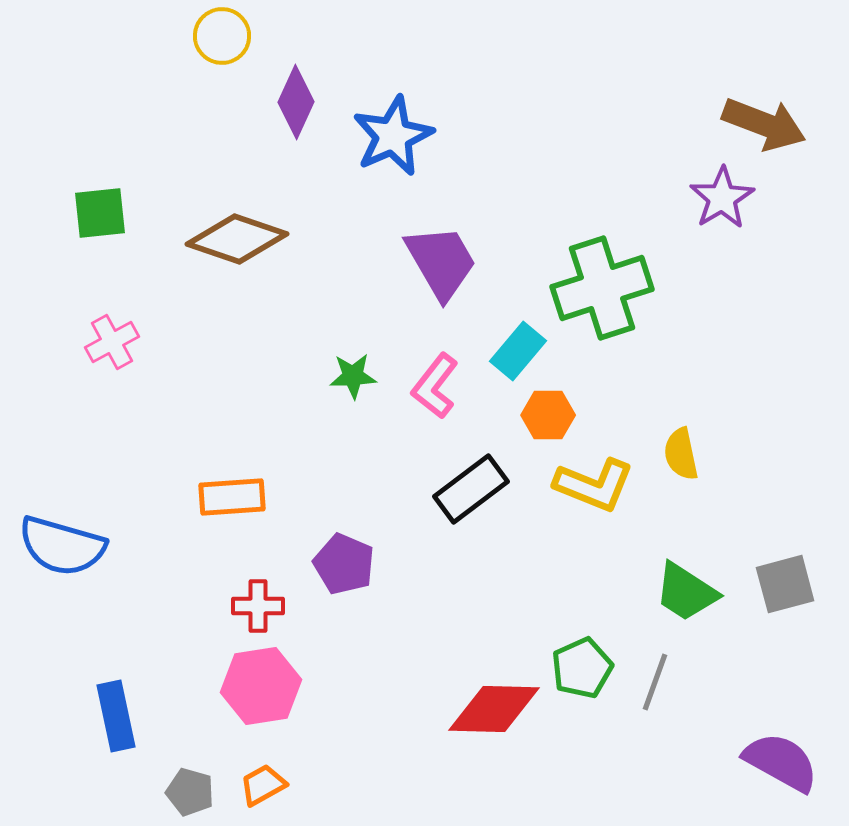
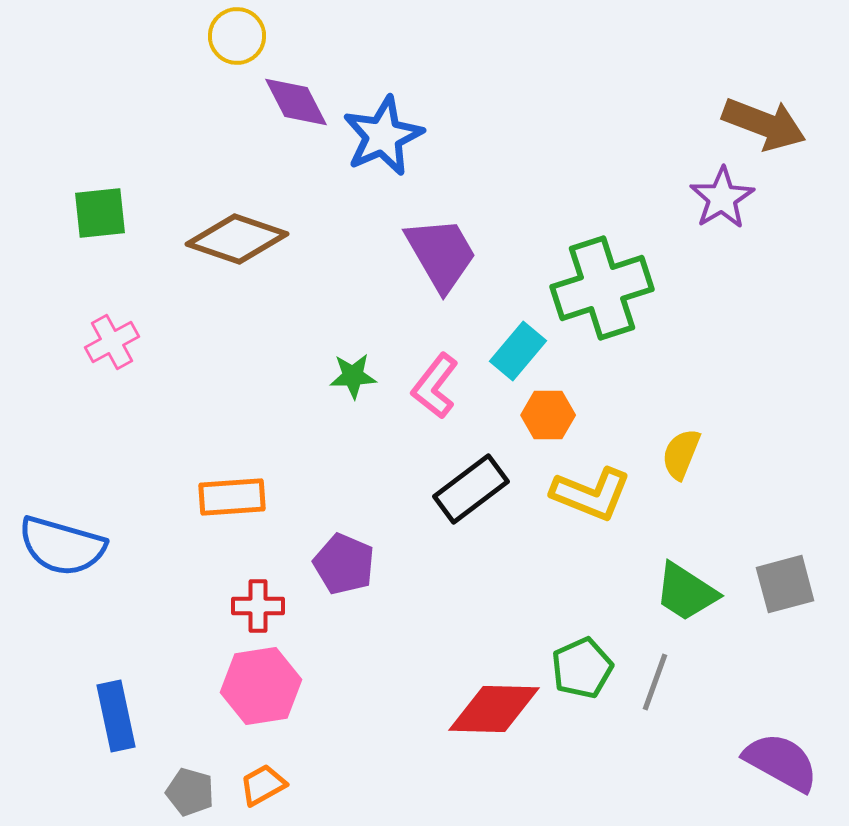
yellow circle: moved 15 px right
purple diamond: rotated 52 degrees counterclockwise
blue star: moved 10 px left
purple trapezoid: moved 8 px up
yellow semicircle: rotated 34 degrees clockwise
yellow L-shape: moved 3 px left, 9 px down
